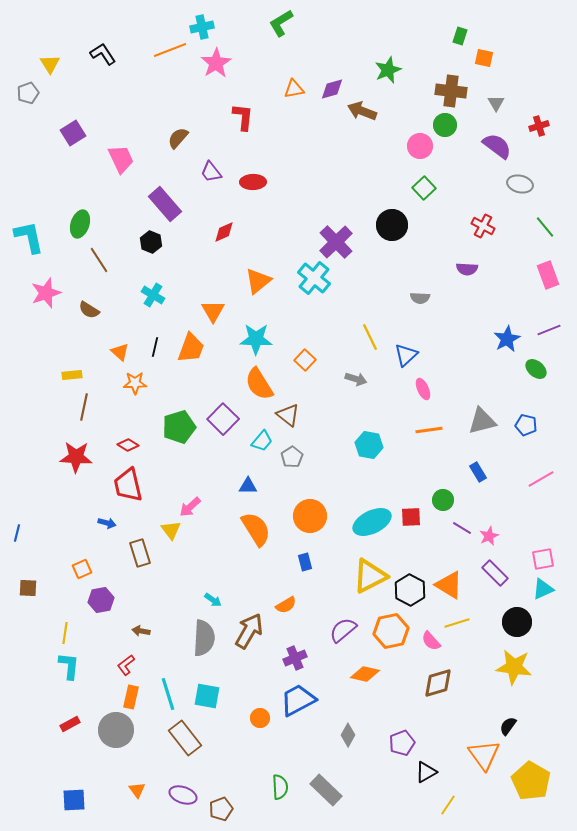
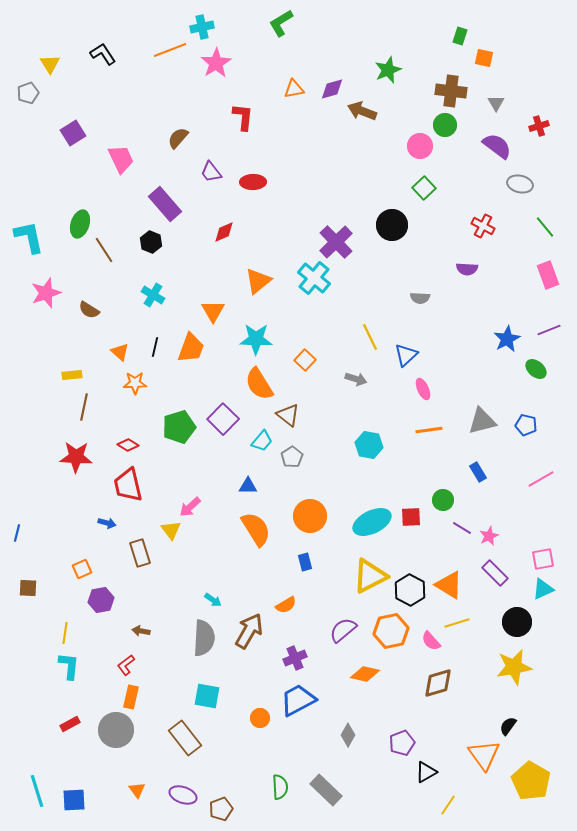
brown line at (99, 260): moved 5 px right, 10 px up
yellow star at (514, 667): rotated 18 degrees counterclockwise
cyan line at (168, 694): moved 131 px left, 97 px down
